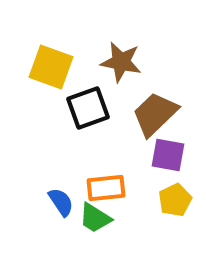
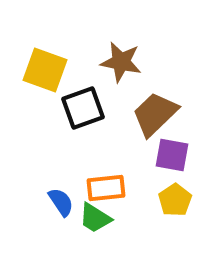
yellow square: moved 6 px left, 3 px down
black square: moved 5 px left
purple square: moved 4 px right
yellow pentagon: rotated 8 degrees counterclockwise
